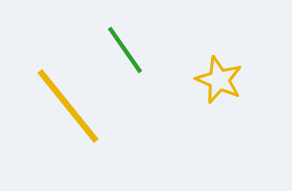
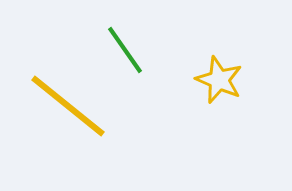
yellow line: rotated 12 degrees counterclockwise
